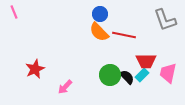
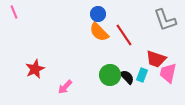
blue circle: moved 2 px left
red line: rotated 45 degrees clockwise
red trapezoid: moved 10 px right, 2 px up; rotated 20 degrees clockwise
cyan rectangle: rotated 24 degrees counterclockwise
